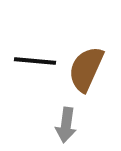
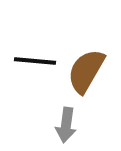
brown semicircle: moved 2 px down; rotated 6 degrees clockwise
